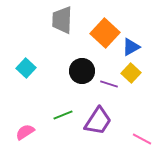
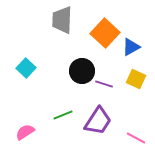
yellow square: moved 5 px right, 6 px down; rotated 18 degrees counterclockwise
purple line: moved 5 px left
pink line: moved 6 px left, 1 px up
